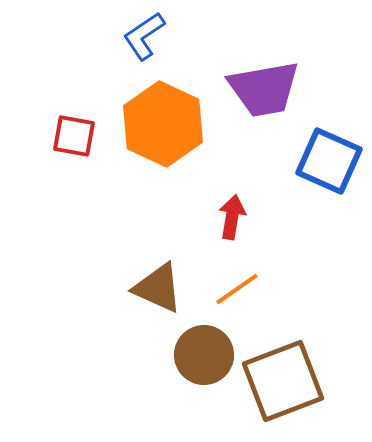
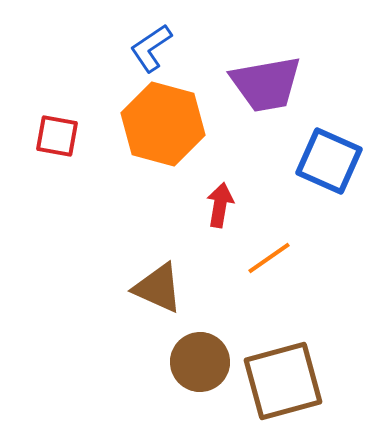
blue L-shape: moved 7 px right, 12 px down
purple trapezoid: moved 2 px right, 5 px up
orange hexagon: rotated 10 degrees counterclockwise
red square: moved 17 px left
red arrow: moved 12 px left, 12 px up
orange line: moved 32 px right, 31 px up
brown circle: moved 4 px left, 7 px down
brown square: rotated 6 degrees clockwise
